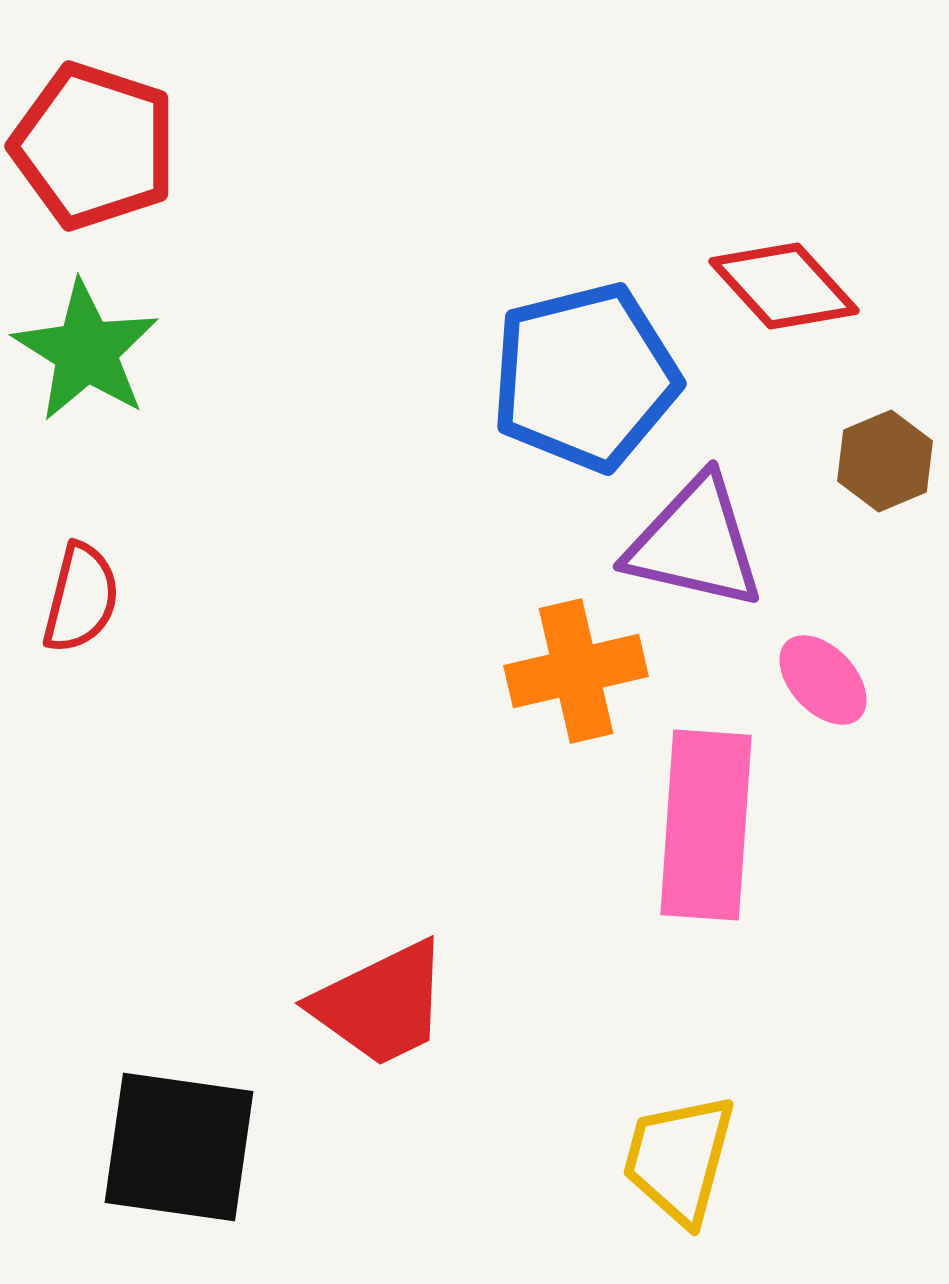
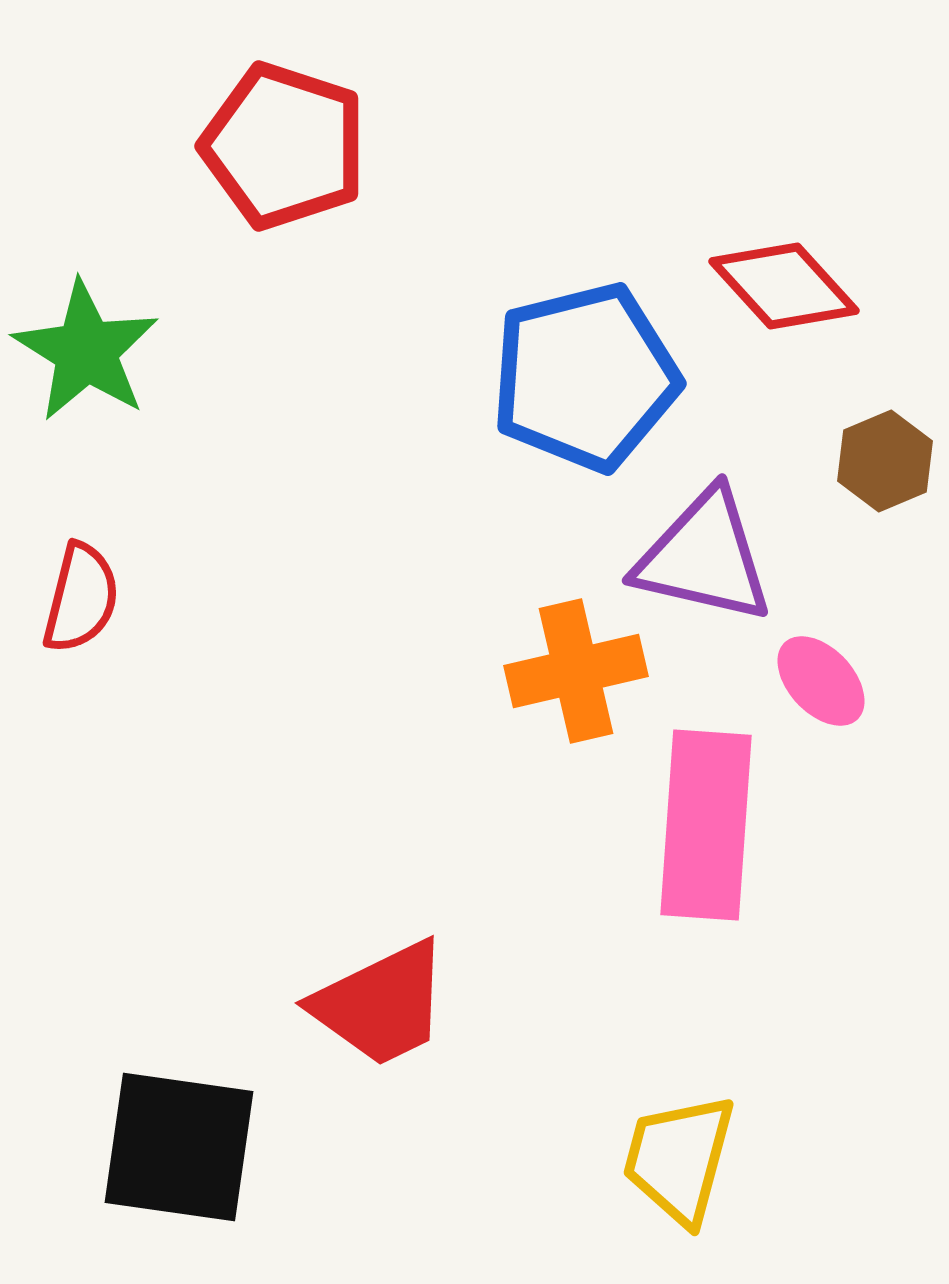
red pentagon: moved 190 px right
purple triangle: moved 9 px right, 14 px down
pink ellipse: moved 2 px left, 1 px down
